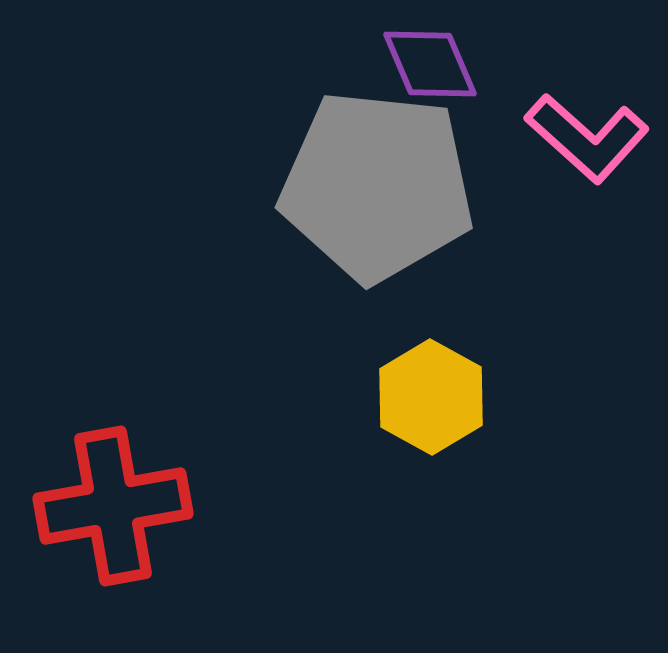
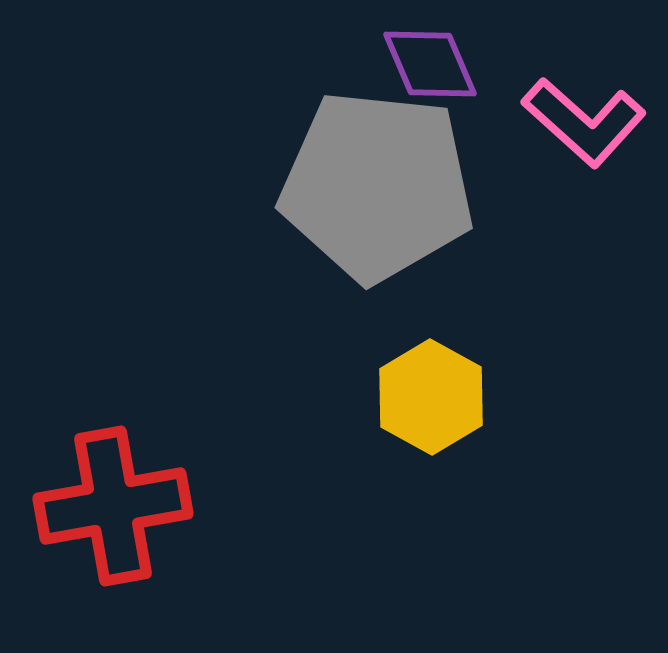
pink L-shape: moved 3 px left, 16 px up
